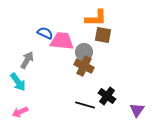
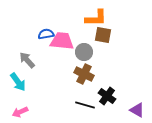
blue semicircle: moved 1 px right, 1 px down; rotated 35 degrees counterclockwise
gray arrow: rotated 72 degrees counterclockwise
brown cross: moved 8 px down
purple triangle: rotated 35 degrees counterclockwise
